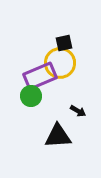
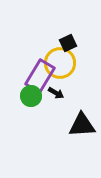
black square: moved 4 px right; rotated 12 degrees counterclockwise
purple rectangle: rotated 36 degrees counterclockwise
black arrow: moved 22 px left, 18 px up
black triangle: moved 24 px right, 11 px up
